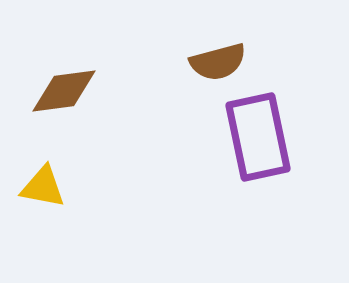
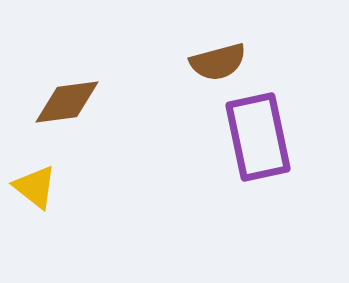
brown diamond: moved 3 px right, 11 px down
yellow triangle: moved 8 px left; rotated 27 degrees clockwise
